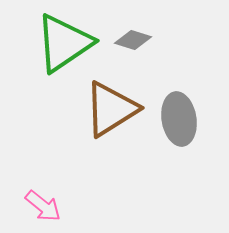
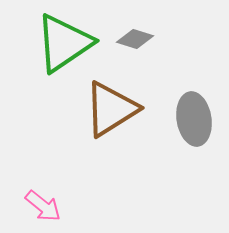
gray diamond: moved 2 px right, 1 px up
gray ellipse: moved 15 px right
